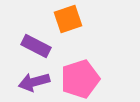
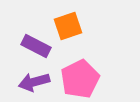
orange square: moved 7 px down
pink pentagon: rotated 9 degrees counterclockwise
